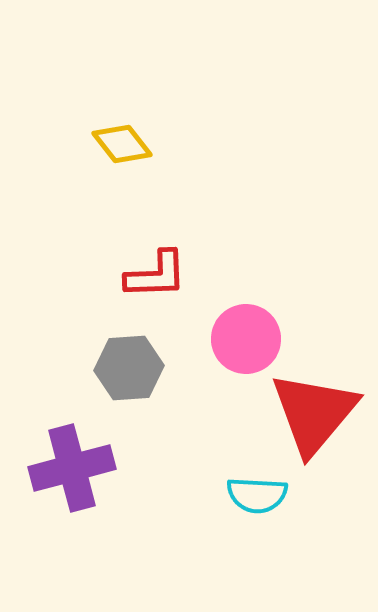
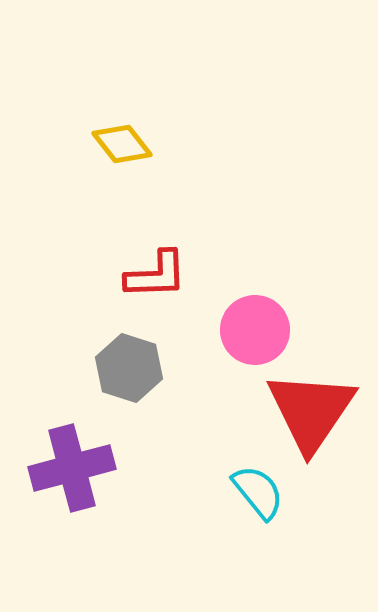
pink circle: moved 9 px right, 9 px up
gray hexagon: rotated 22 degrees clockwise
red triangle: moved 3 px left, 2 px up; rotated 6 degrees counterclockwise
cyan semicircle: moved 1 px right, 3 px up; rotated 132 degrees counterclockwise
